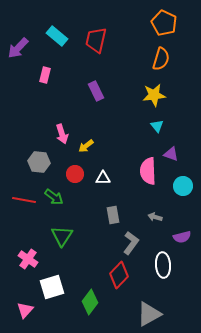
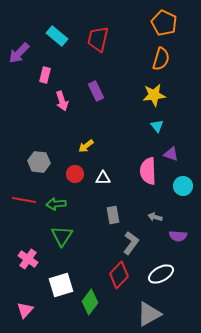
red trapezoid: moved 2 px right, 1 px up
purple arrow: moved 1 px right, 5 px down
pink arrow: moved 33 px up
green arrow: moved 2 px right, 7 px down; rotated 138 degrees clockwise
purple semicircle: moved 4 px left, 1 px up; rotated 18 degrees clockwise
white ellipse: moved 2 px left, 9 px down; rotated 65 degrees clockwise
white square: moved 9 px right, 2 px up
